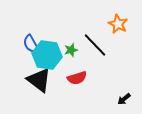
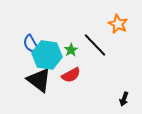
green star: rotated 16 degrees counterclockwise
red semicircle: moved 6 px left, 3 px up; rotated 12 degrees counterclockwise
black arrow: rotated 32 degrees counterclockwise
